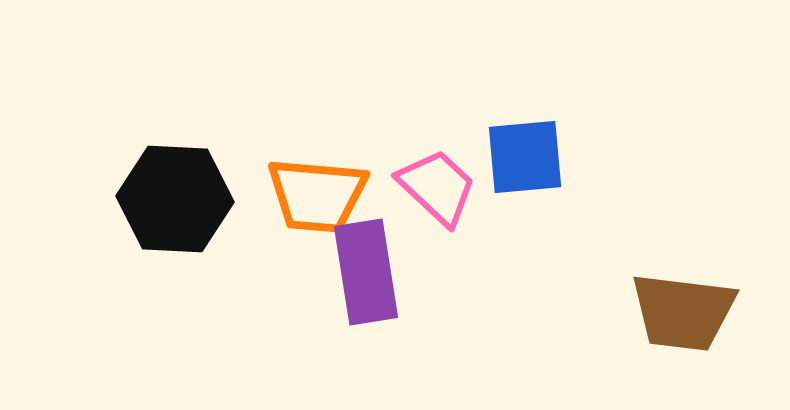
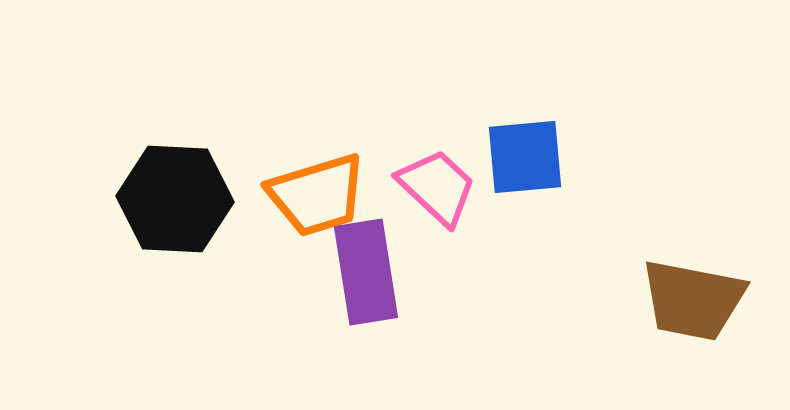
orange trapezoid: rotated 22 degrees counterclockwise
brown trapezoid: moved 10 px right, 12 px up; rotated 4 degrees clockwise
